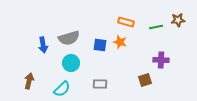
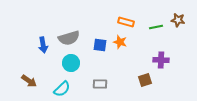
brown star: rotated 16 degrees clockwise
brown arrow: rotated 112 degrees clockwise
